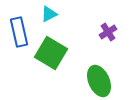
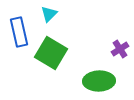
cyan triangle: rotated 18 degrees counterclockwise
purple cross: moved 12 px right, 17 px down
green ellipse: rotated 68 degrees counterclockwise
